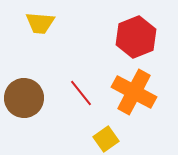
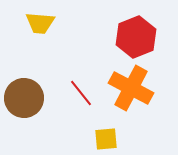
orange cross: moved 3 px left, 4 px up
yellow square: rotated 30 degrees clockwise
